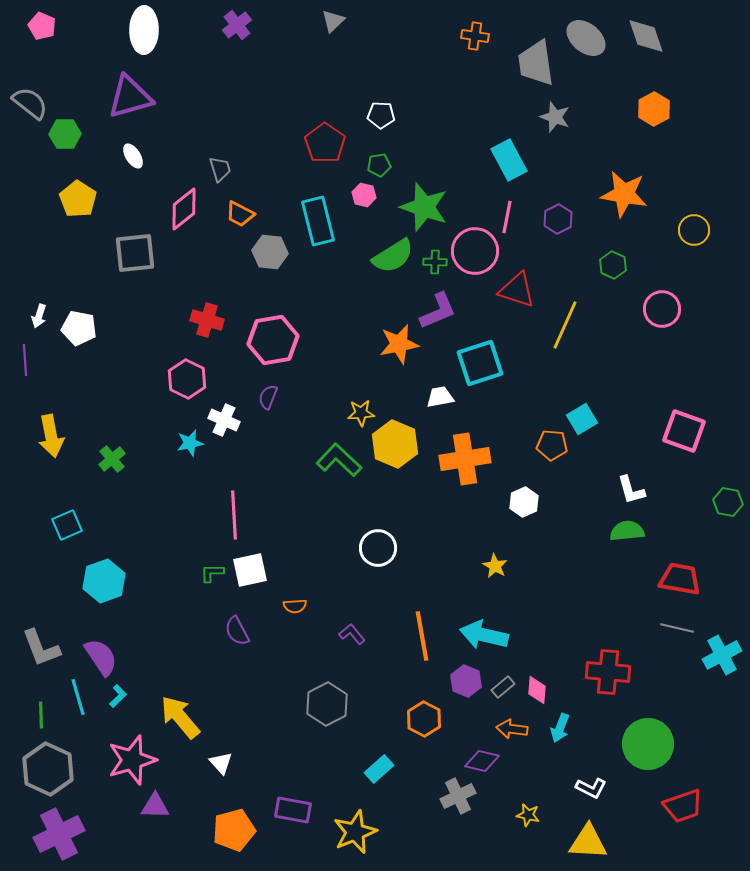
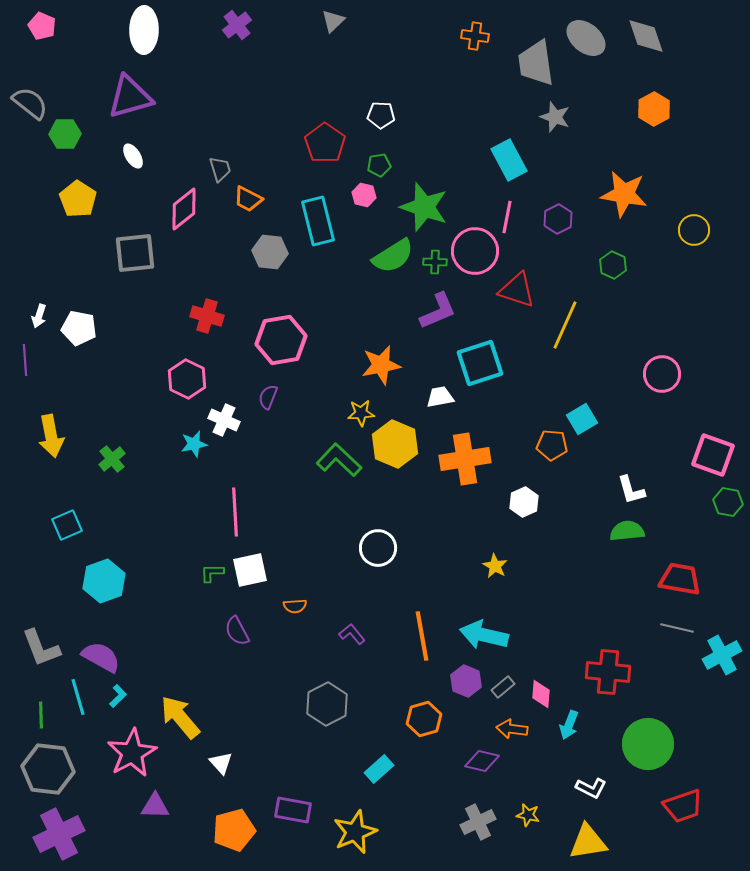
orange trapezoid at (240, 214): moved 8 px right, 15 px up
pink circle at (662, 309): moved 65 px down
red cross at (207, 320): moved 4 px up
pink hexagon at (273, 340): moved 8 px right
orange star at (399, 344): moved 18 px left, 21 px down
pink square at (684, 431): moved 29 px right, 24 px down
cyan star at (190, 443): moved 4 px right, 1 px down
pink line at (234, 515): moved 1 px right, 3 px up
purple semicircle at (101, 657): rotated 27 degrees counterclockwise
pink diamond at (537, 690): moved 4 px right, 4 px down
orange hexagon at (424, 719): rotated 16 degrees clockwise
cyan arrow at (560, 728): moved 9 px right, 3 px up
pink star at (132, 760): moved 7 px up; rotated 12 degrees counterclockwise
gray hexagon at (48, 769): rotated 18 degrees counterclockwise
gray cross at (458, 796): moved 20 px right, 26 px down
yellow triangle at (588, 842): rotated 12 degrees counterclockwise
